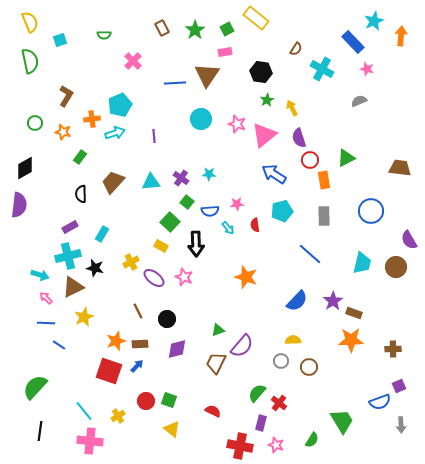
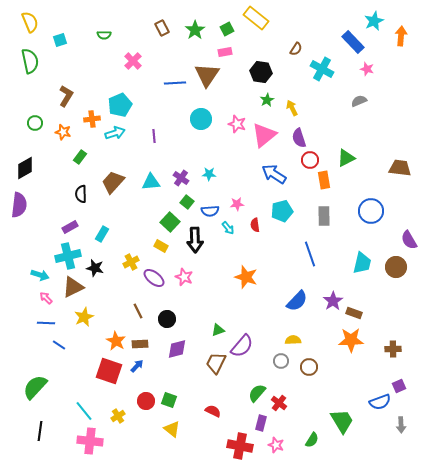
black arrow at (196, 244): moved 1 px left, 4 px up
blue line at (310, 254): rotated 30 degrees clockwise
orange star at (116, 341): rotated 24 degrees counterclockwise
